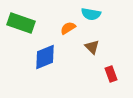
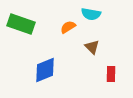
green rectangle: moved 1 px down
orange semicircle: moved 1 px up
blue diamond: moved 13 px down
red rectangle: rotated 21 degrees clockwise
